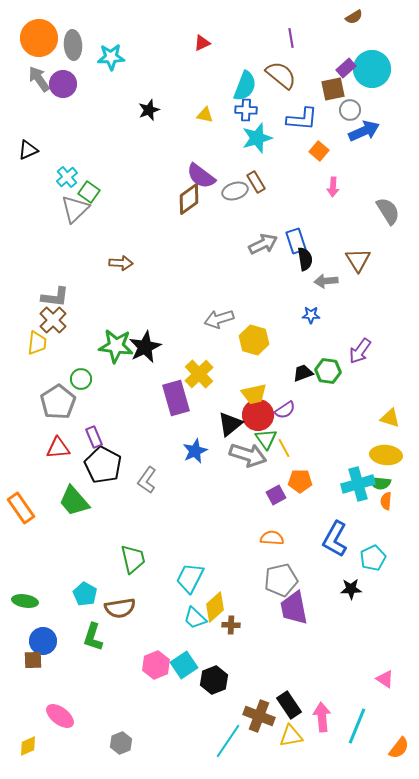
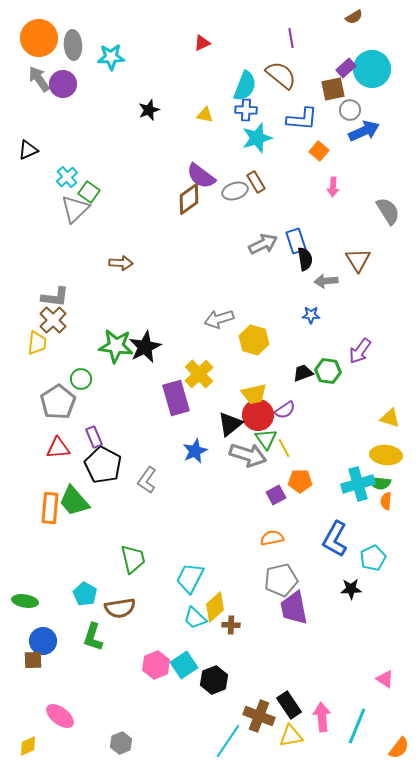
orange rectangle at (21, 508): moved 29 px right; rotated 40 degrees clockwise
orange semicircle at (272, 538): rotated 15 degrees counterclockwise
